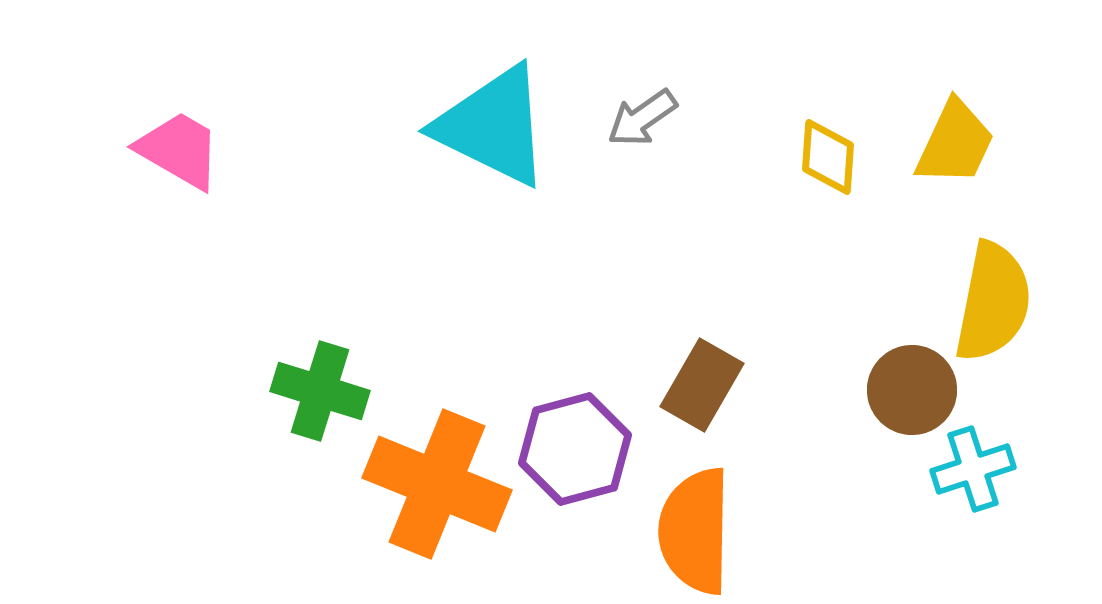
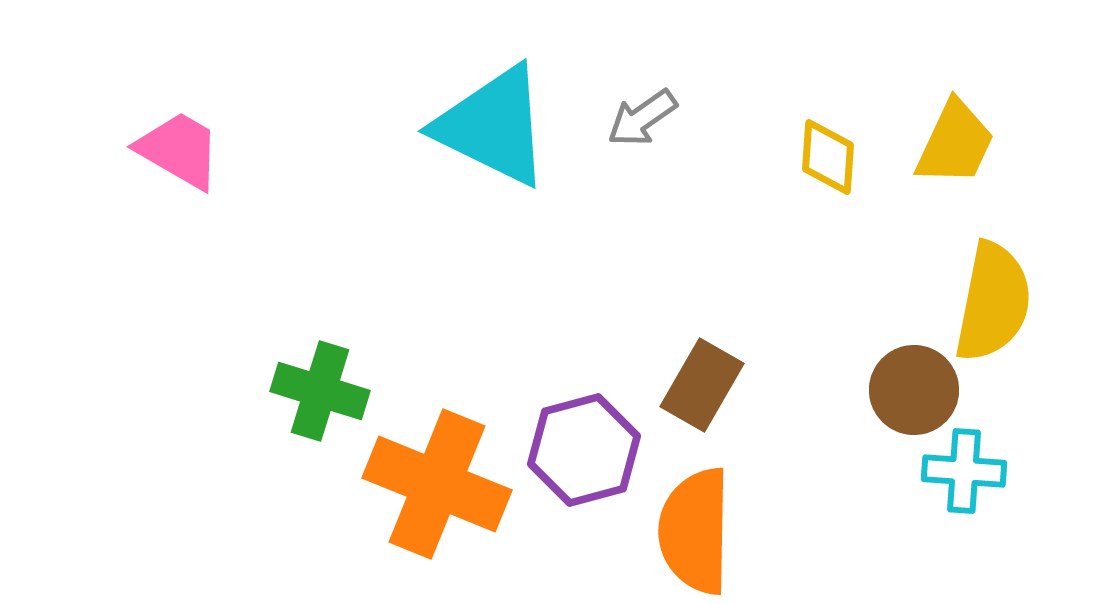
brown circle: moved 2 px right
purple hexagon: moved 9 px right, 1 px down
cyan cross: moved 9 px left, 2 px down; rotated 22 degrees clockwise
